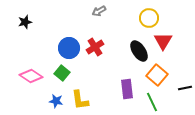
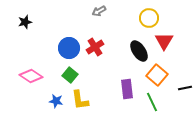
red triangle: moved 1 px right
green square: moved 8 px right, 2 px down
